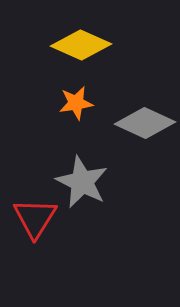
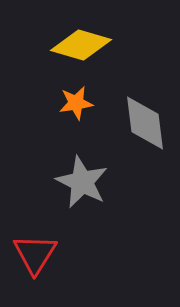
yellow diamond: rotated 8 degrees counterclockwise
gray diamond: rotated 58 degrees clockwise
red triangle: moved 36 px down
